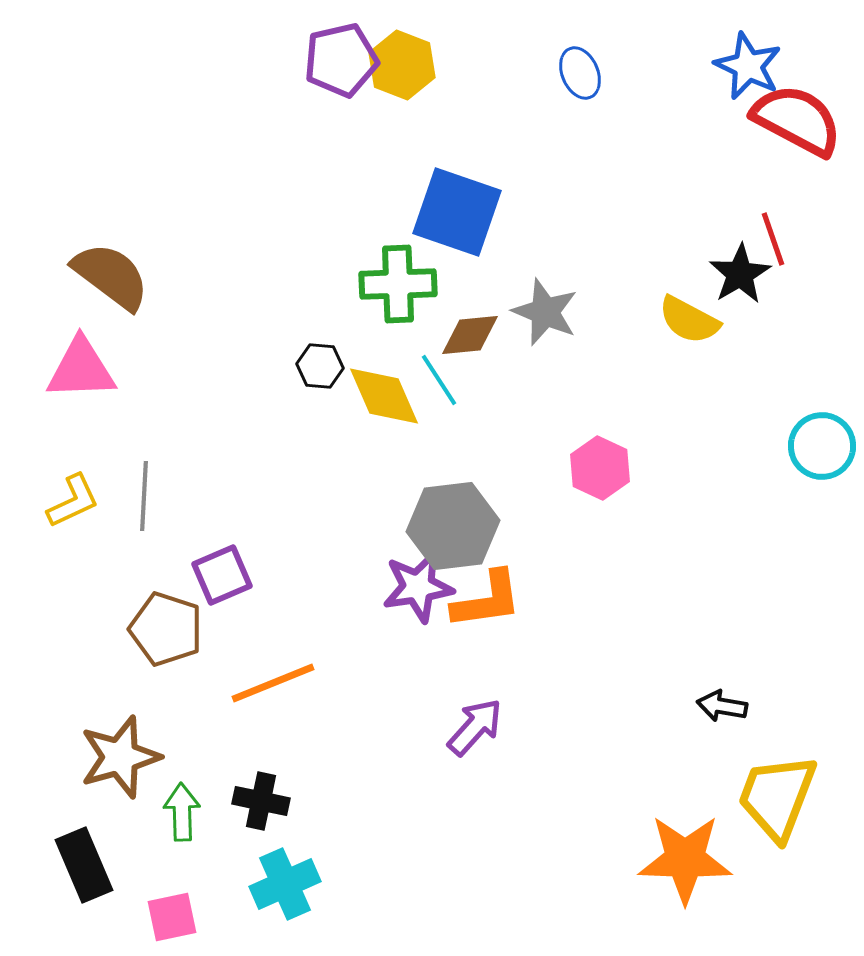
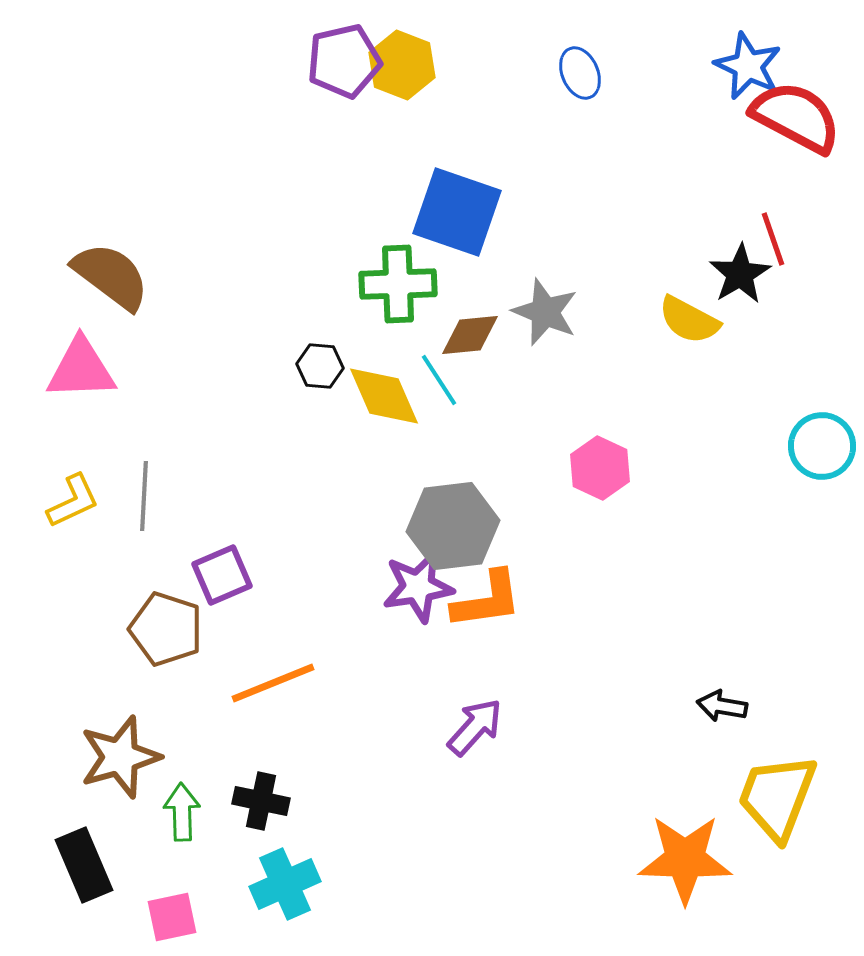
purple pentagon: moved 3 px right, 1 px down
red semicircle: moved 1 px left, 3 px up
